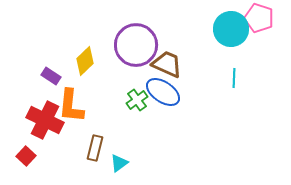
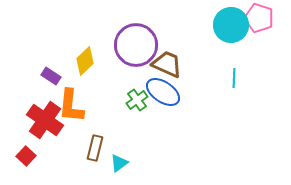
cyan circle: moved 4 px up
red cross: rotated 9 degrees clockwise
